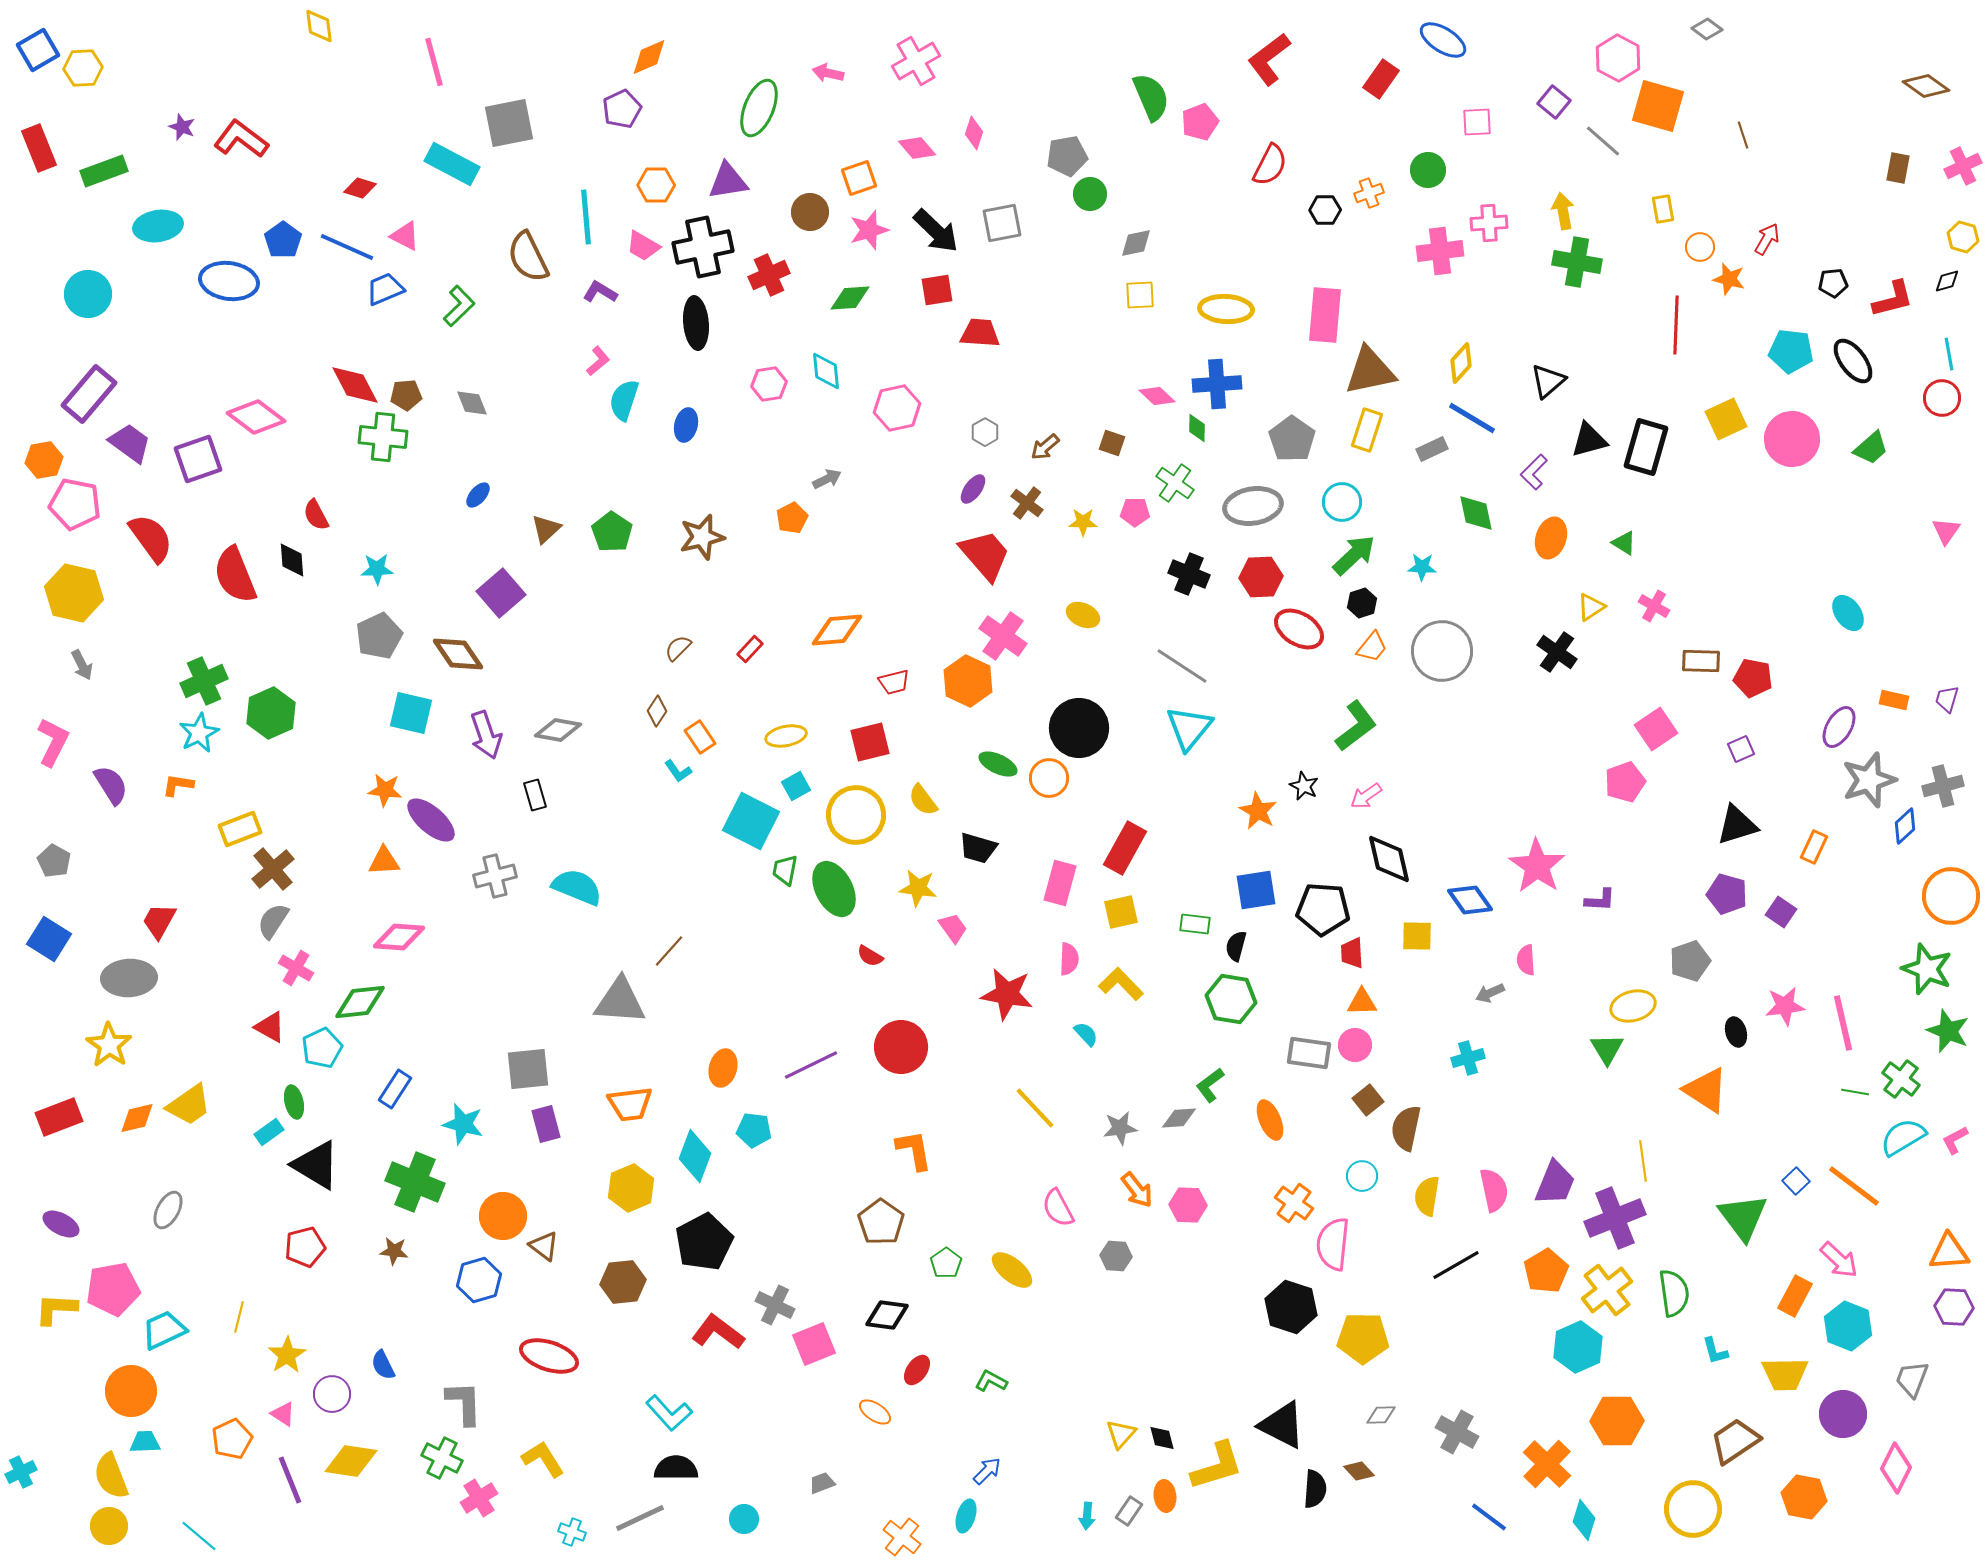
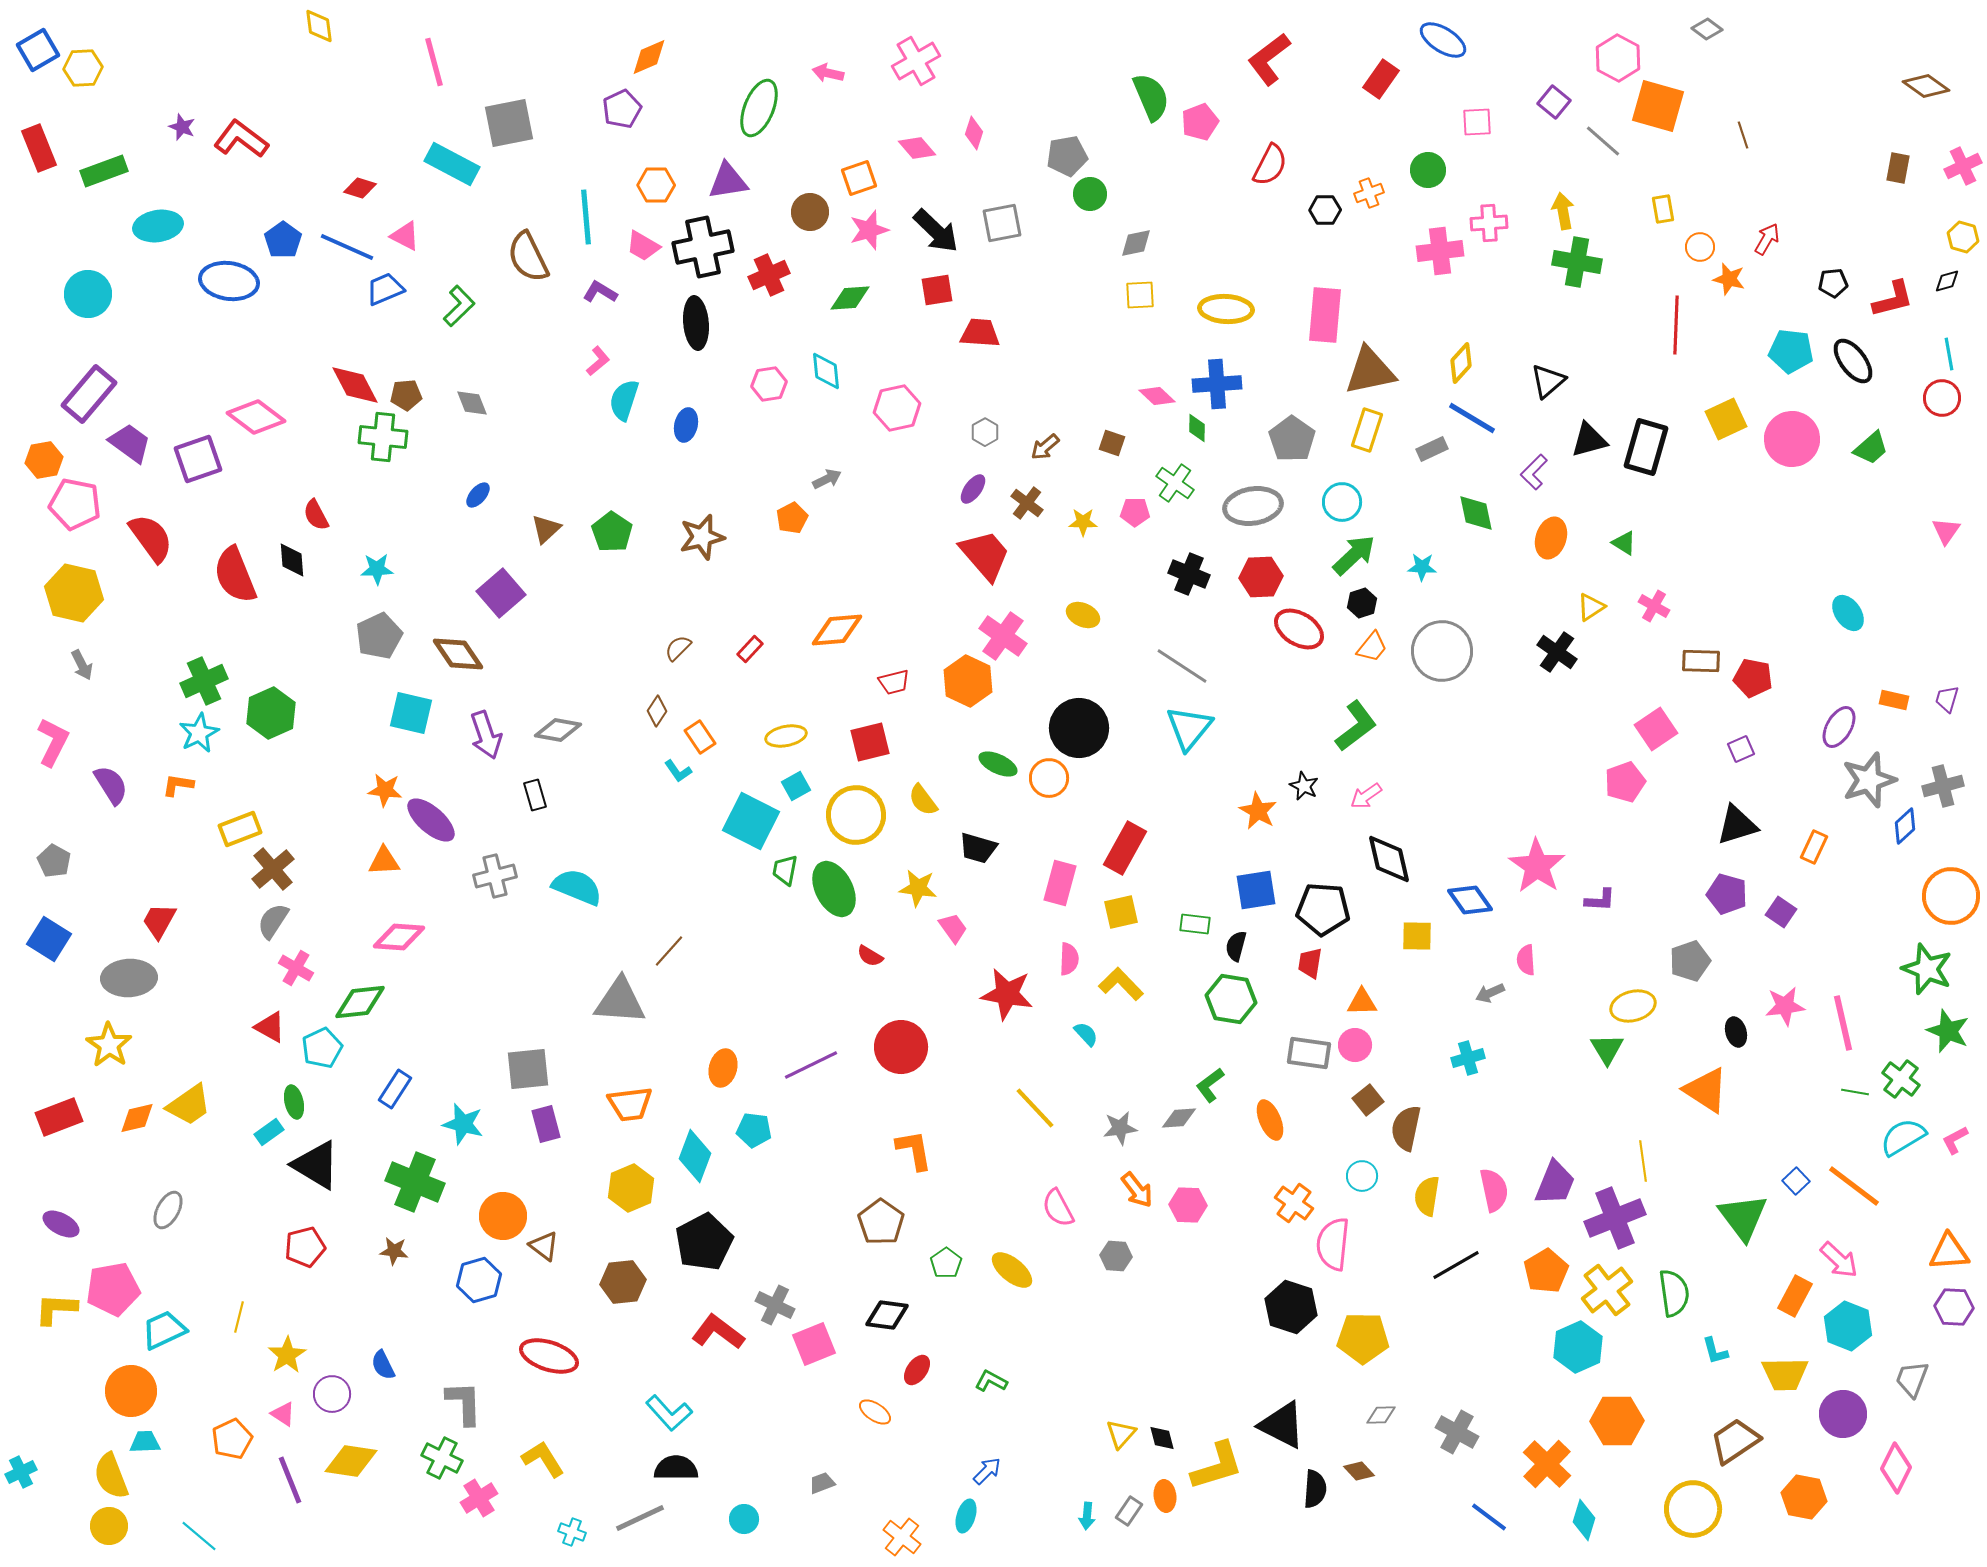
red trapezoid at (1352, 953): moved 42 px left, 10 px down; rotated 12 degrees clockwise
